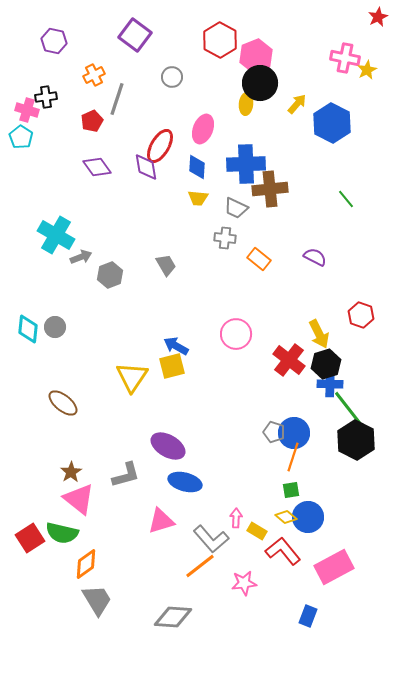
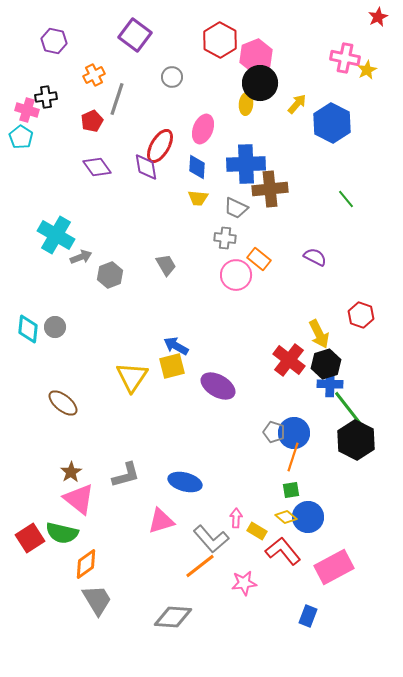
pink circle at (236, 334): moved 59 px up
purple ellipse at (168, 446): moved 50 px right, 60 px up
